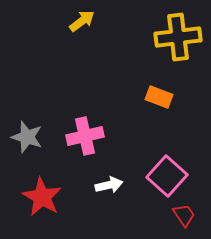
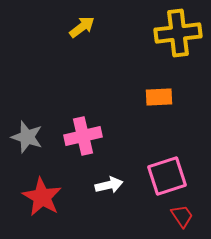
yellow arrow: moved 6 px down
yellow cross: moved 4 px up
orange rectangle: rotated 24 degrees counterclockwise
pink cross: moved 2 px left
pink square: rotated 30 degrees clockwise
red trapezoid: moved 2 px left, 1 px down
